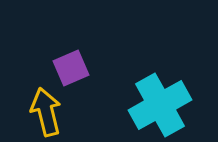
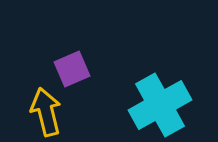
purple square: moved 1 px right, 1 px down
